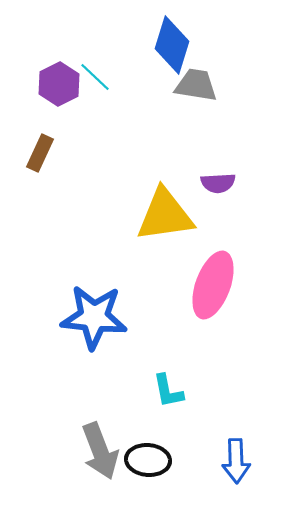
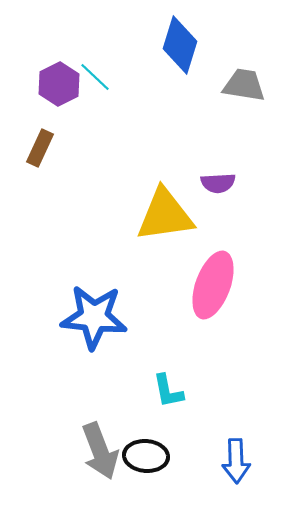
blue diamond: moved 8 px right
gray trapezoid: moved 48 px right
brown rectangle: moved 5 px up
black ellipse: moved 2 px left, 4 px up
